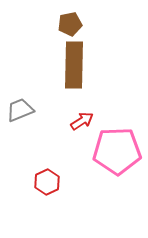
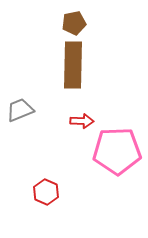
brown pentagon: moved 4 px right, 1 px up
brown rectangle: moved 1 px left
red arrow: rotated 35 degrees clockwise
red hexagon: moved 1 px left, 10 px down; rotated 10 degrees counterclockwise
